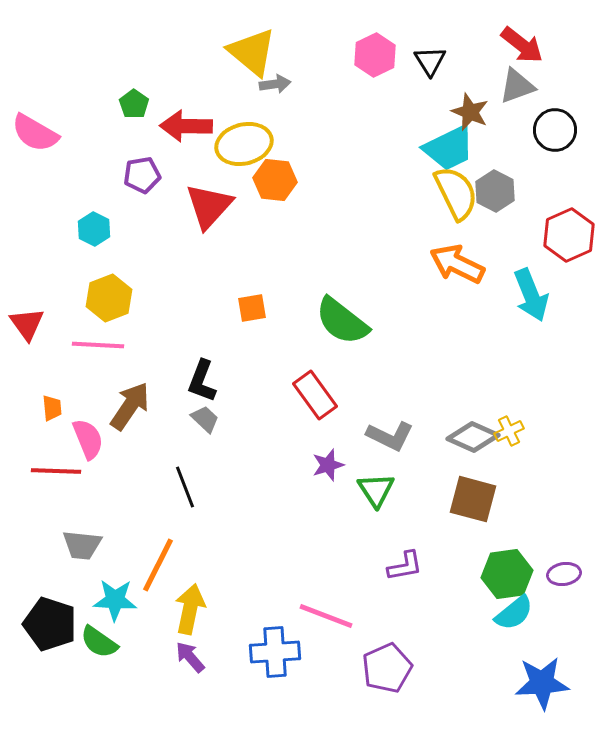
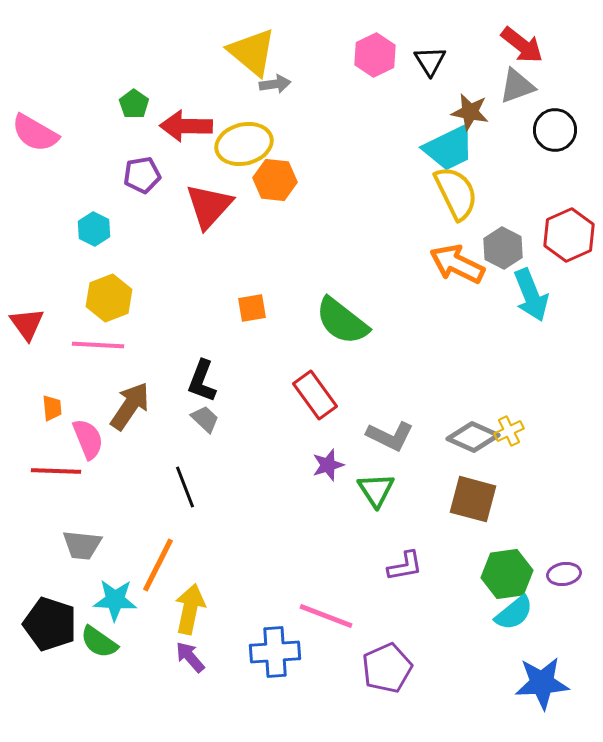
brown star at (470, 112): rotated 12 degrees counterclockwise
gray hexagon at (495, 191): moved 8 px right, 57 px down
